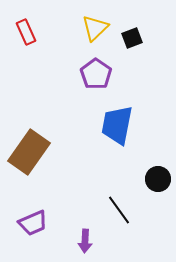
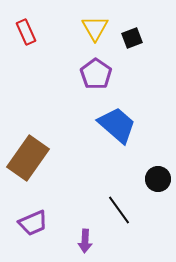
yellow triangle: rotated 16 degrees counterclockwise
blue trapezoid: rotated 120 degrees clockwise
brown rectangle: moved 1 px left, 6 px down
